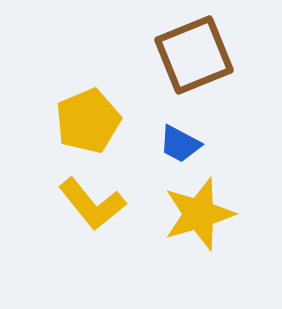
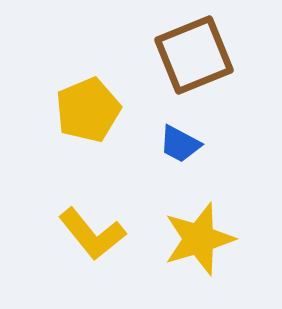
yellow pentagon: moved 11 px up
yellow L-shape: moved 30 px down
yellow star: moved 25 px down
